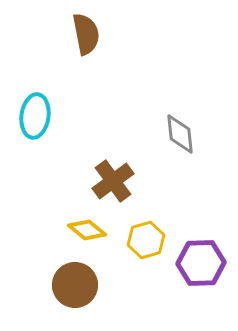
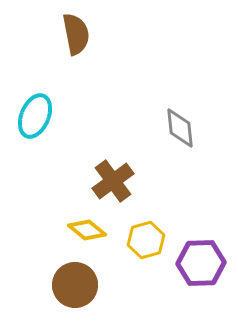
brown semicircle: moved 10 px left
cyan ellipse: rotated 15 degrees clockwise
gray diamond: moved 6 px up
